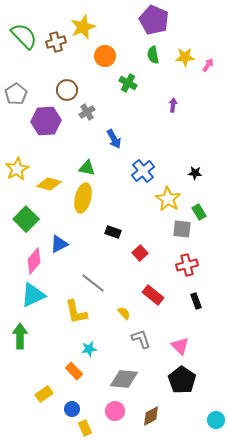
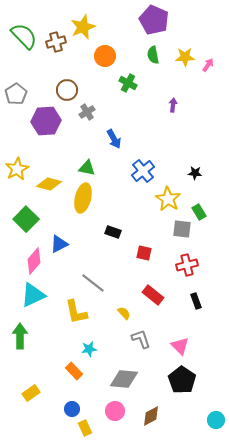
red square at (140, 253): moved 4 px right; rotated 35 degrees counterclockwise
yellow rectangle at (44, 394): moved 13 px left, 1 px up
